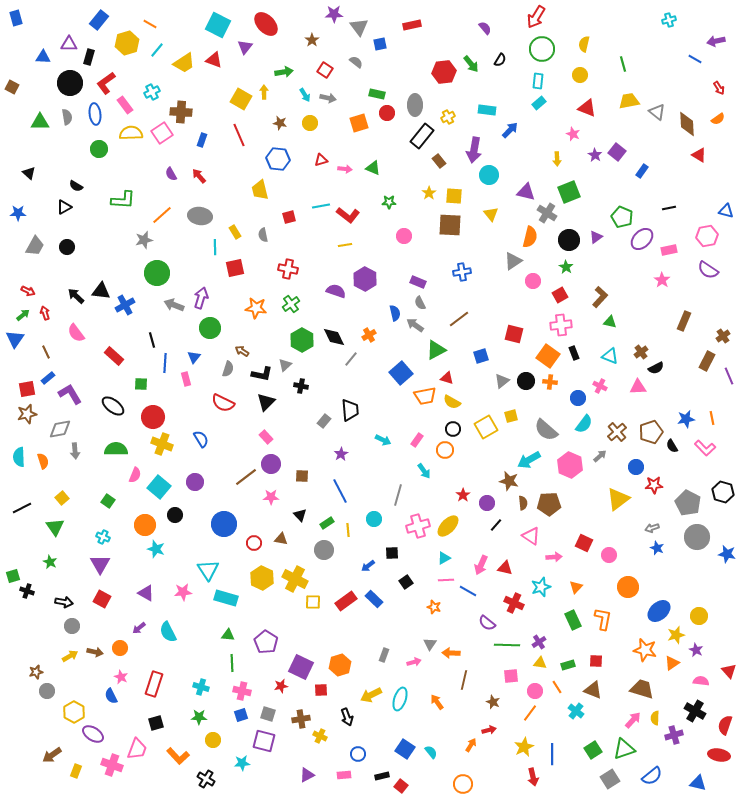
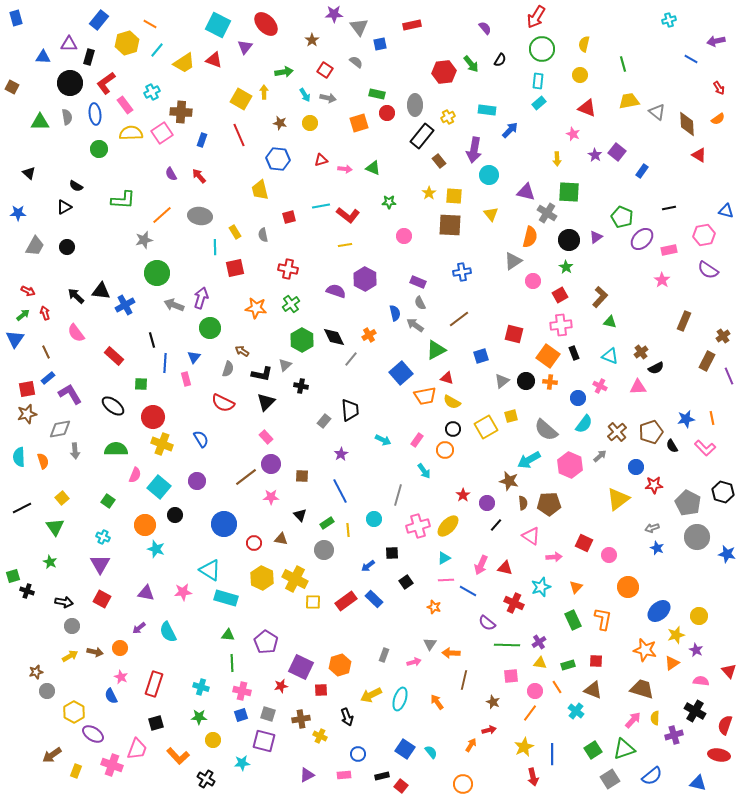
blue line at (695, 59): moved 4 px left
green square at (569, 192): rotated 25 degrees clockwise
pink hexagon at (707, 236): moved 3 px left, 1 px up
purple circle at (195, 482): moved 2 px right, 1 px up
cyan triangle at (208, 570): moved 2 px right; rotated 25 degrees counterclockwise
purple triangle at (146, 593): rotated 18 degrees counterclockwise
